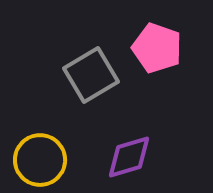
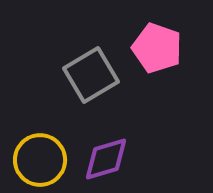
purple diamond: moved 23 px left, 2 px down
